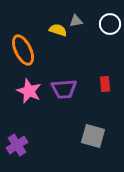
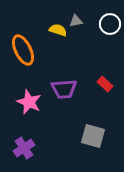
red rectangle: rotated 42 degrees counterclockwise
pink star: moved 11 px down
purple cross: moved 7 px right, 3 px down
